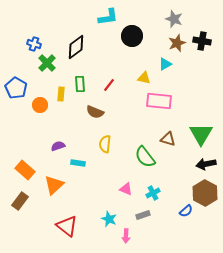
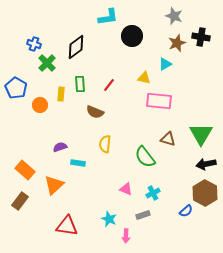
gray star: moved 3 px up
black cross: moved 1 px left, 4 px up
purple semicircle: moved 2 px right, 1 px down
red triangle: rotated 30 degrees counterclockwise
